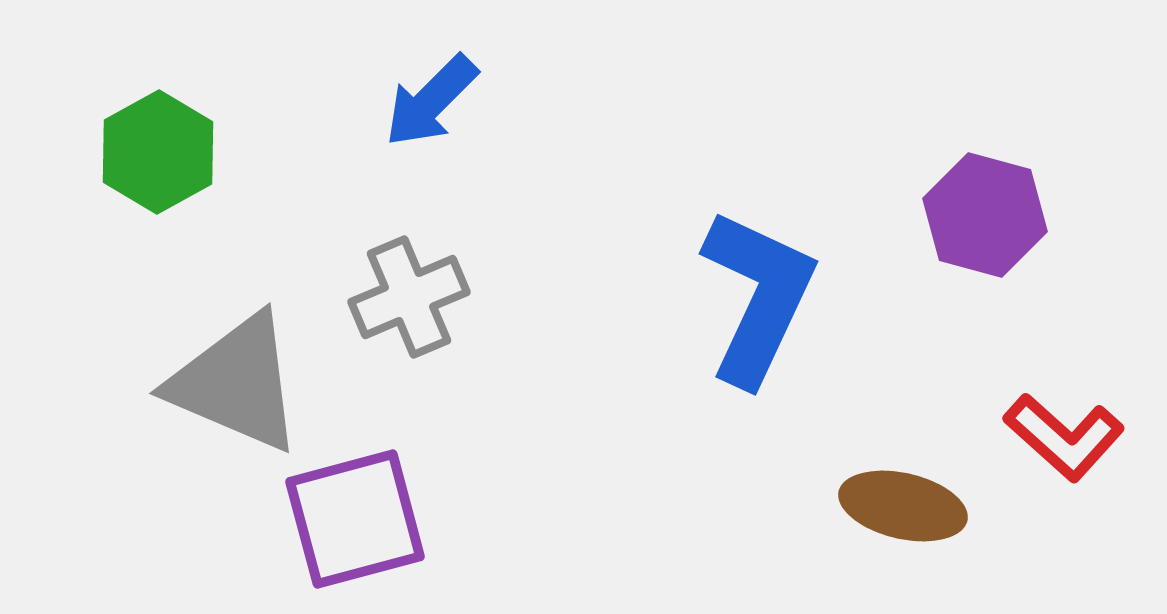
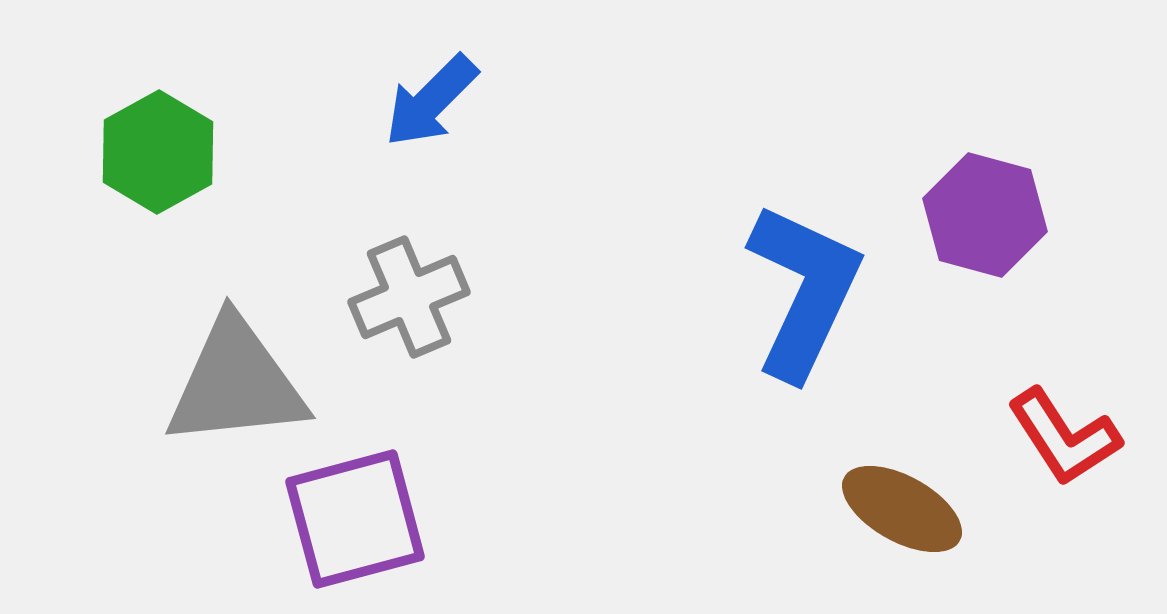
blue L-shape: moved 46 px right, 6 px up
gray triangle: rotated 29 degrees counterclockwise
red L-shape: rotated 15 degrees clockwise
brown ellipse: moved 1 px left, 3 px down; rotated 16 degrees clockwise
